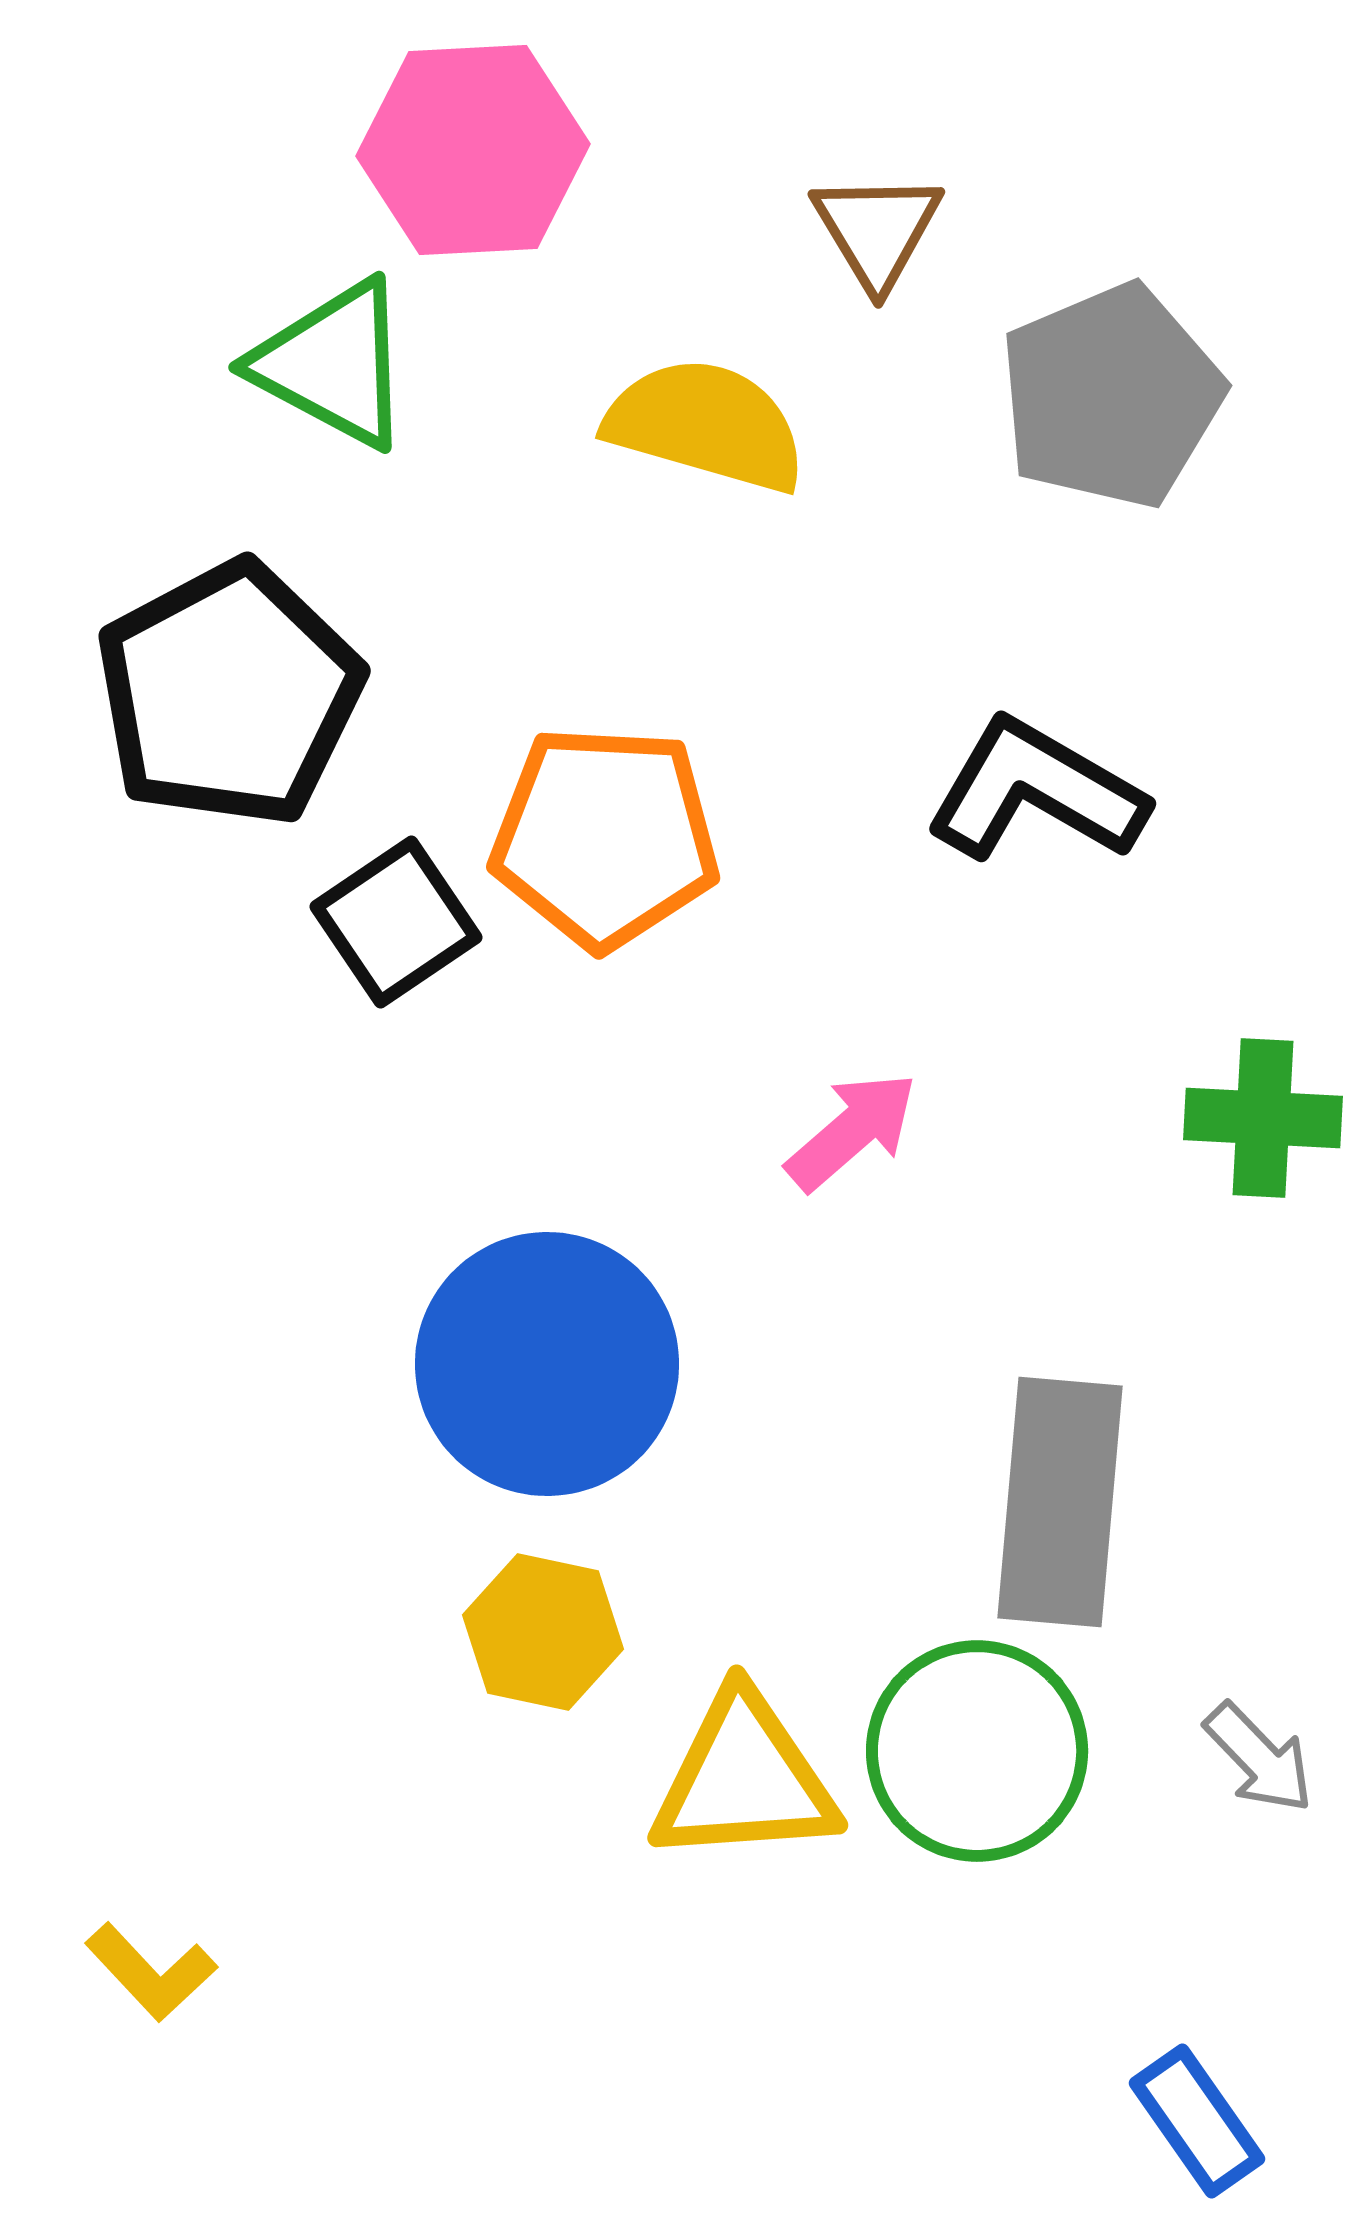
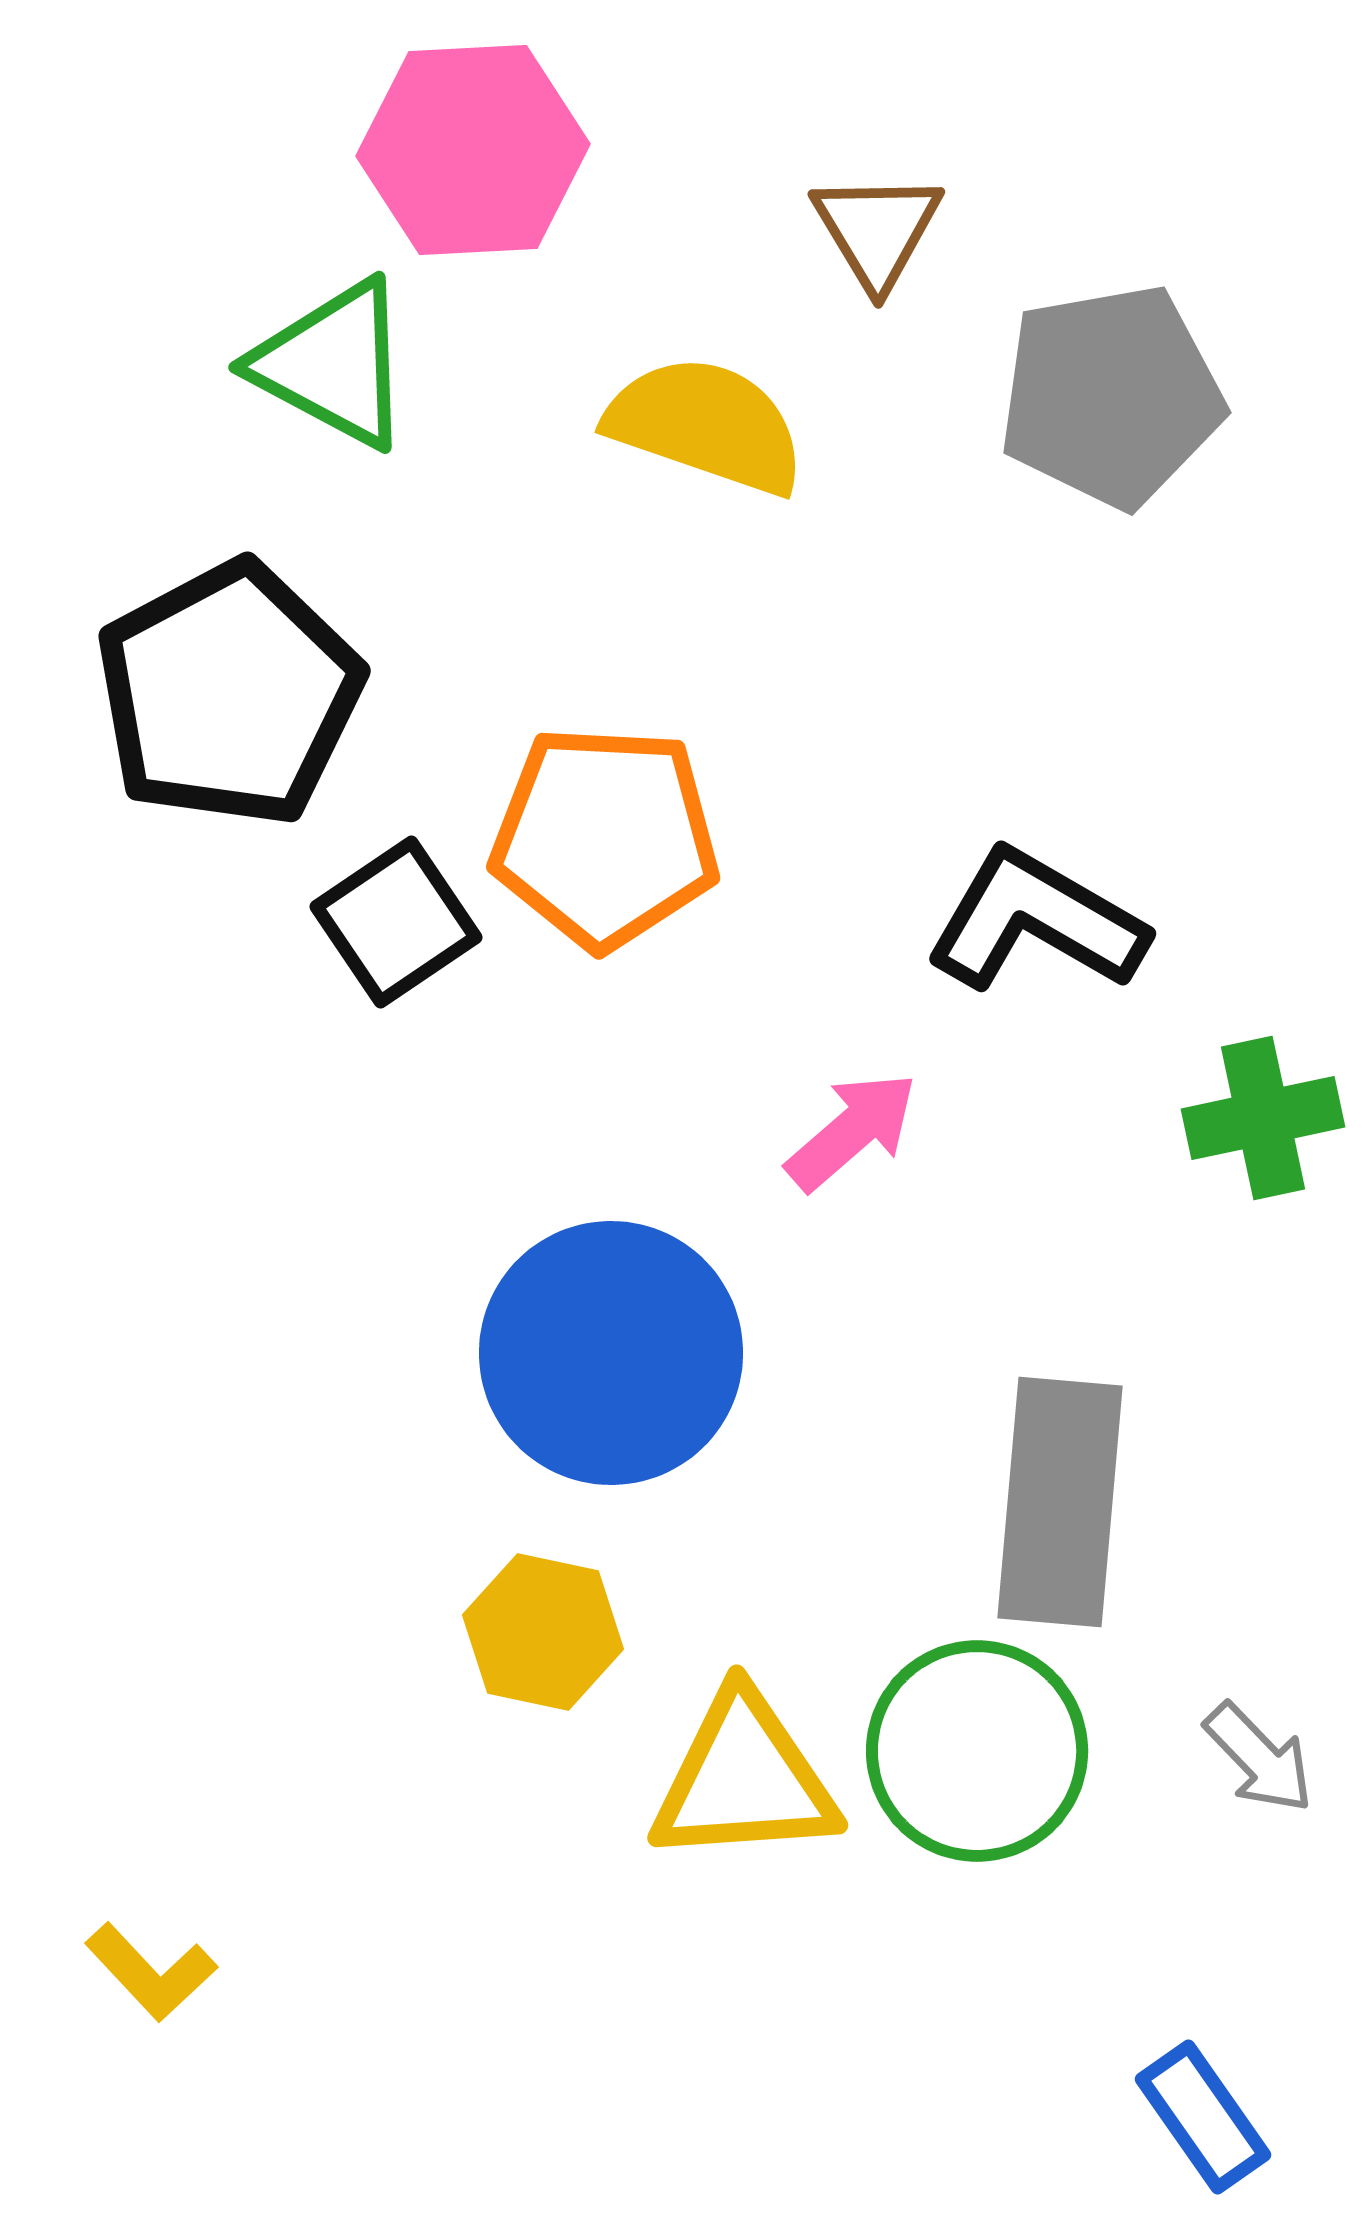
gray pentagon: rotated 13 degrees clockwise
yellow semicircle: rotated 3 degrees clockwise
black L-shape: moved 130 px down
green cross: rotated 15 degrees counterclockwise
blue circle: moved 64 px right, 11 px up
blue rectangle: moved 6 px right, 4 px up
